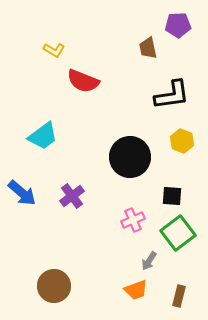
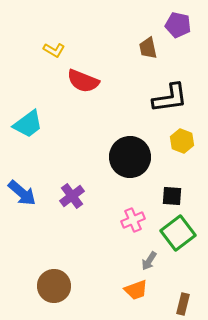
purple pentagon: rotated 15 degrees clockwise
black L-shape: moved 2 px left, 3 px down
cyan trapezoid: moved 15 px left, 12 px up
brown rectangle: moved 4 px right, 8 px down
